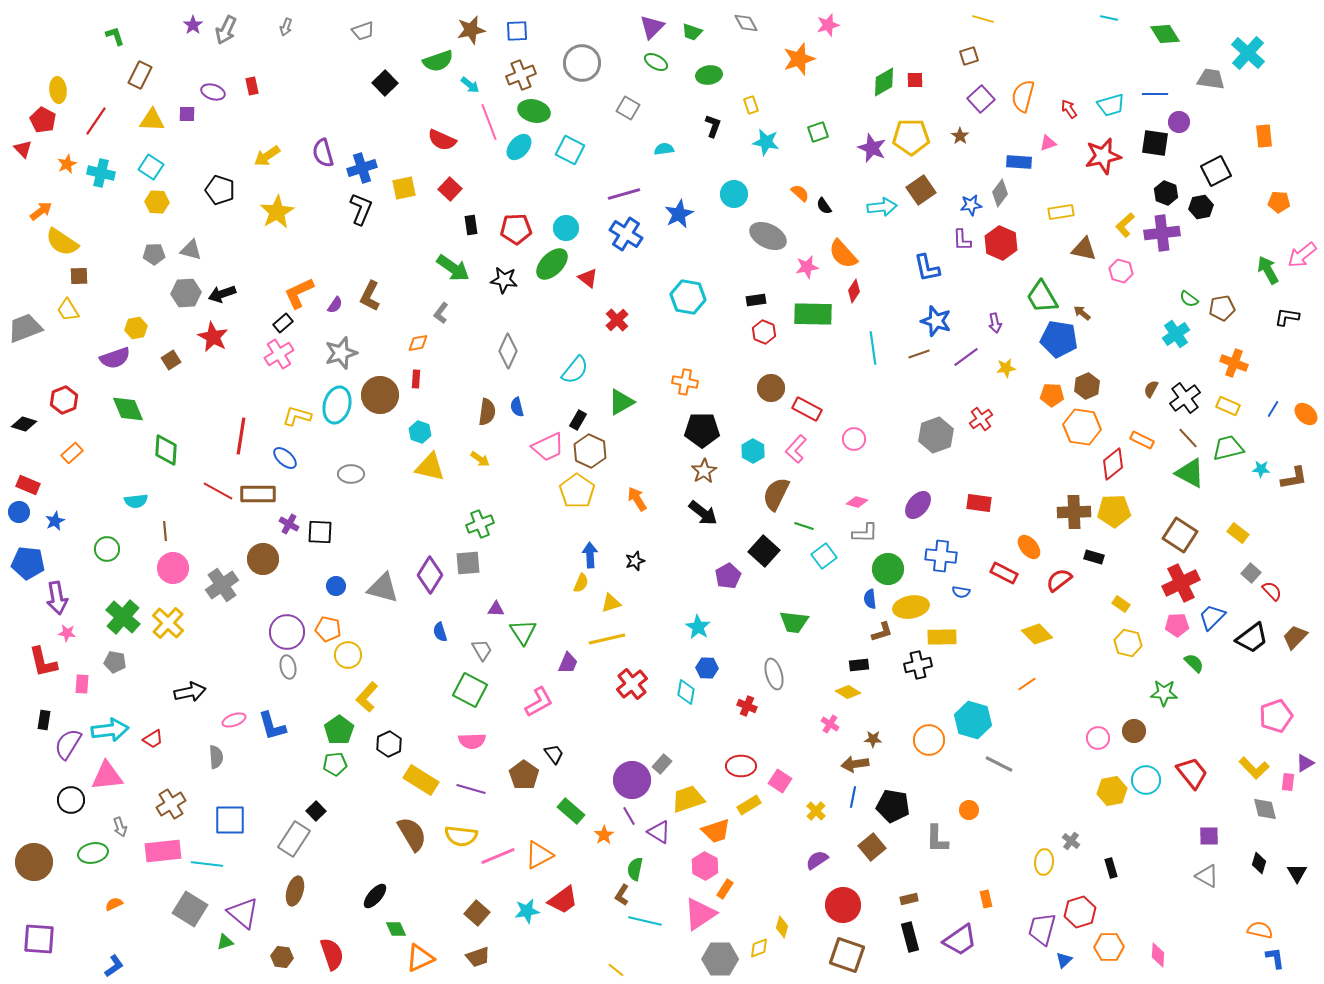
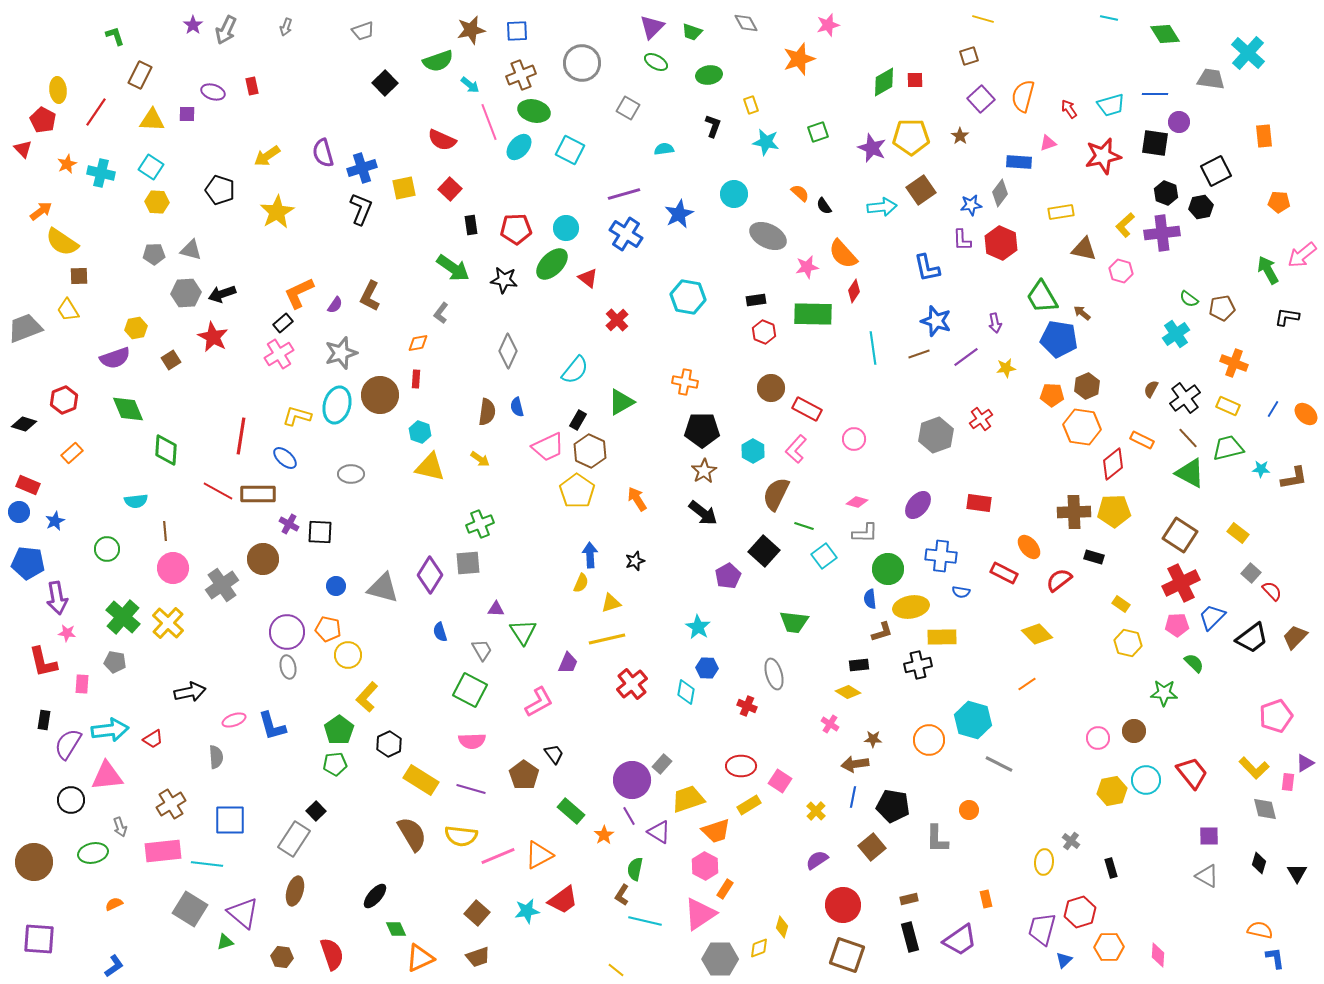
red line at (96, 121): moved 9 px up
